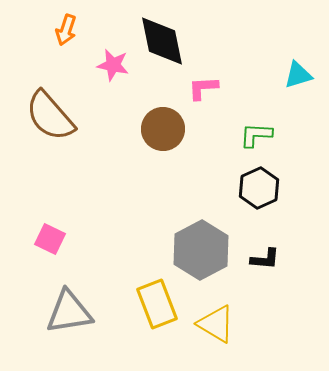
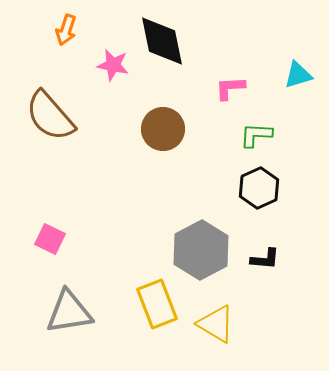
pink L-shape: moved 27 px right
